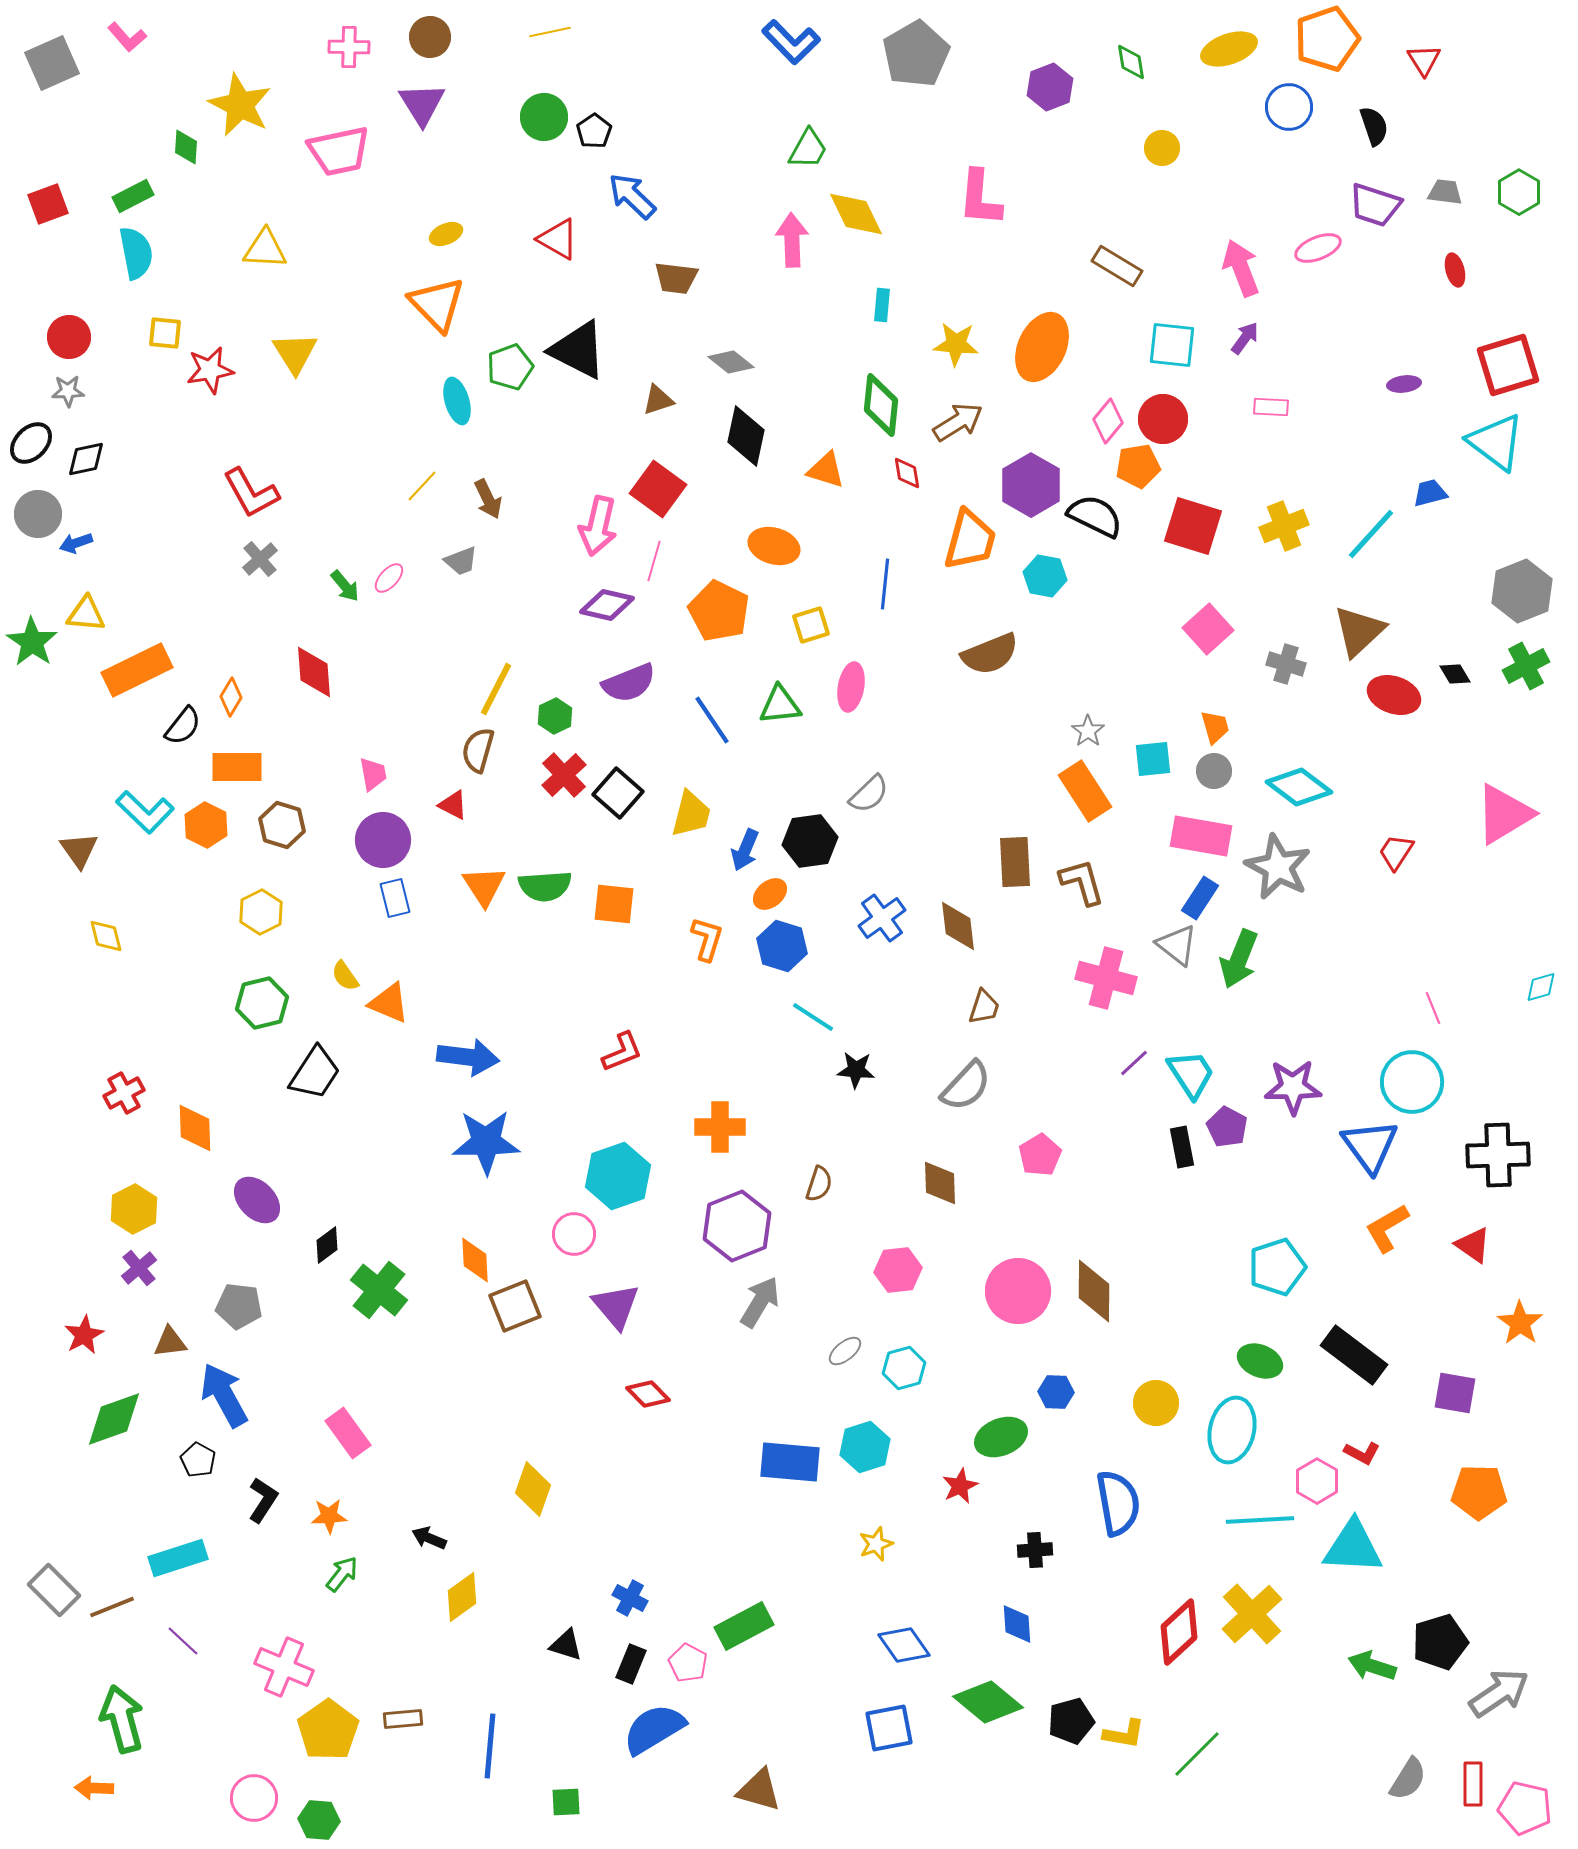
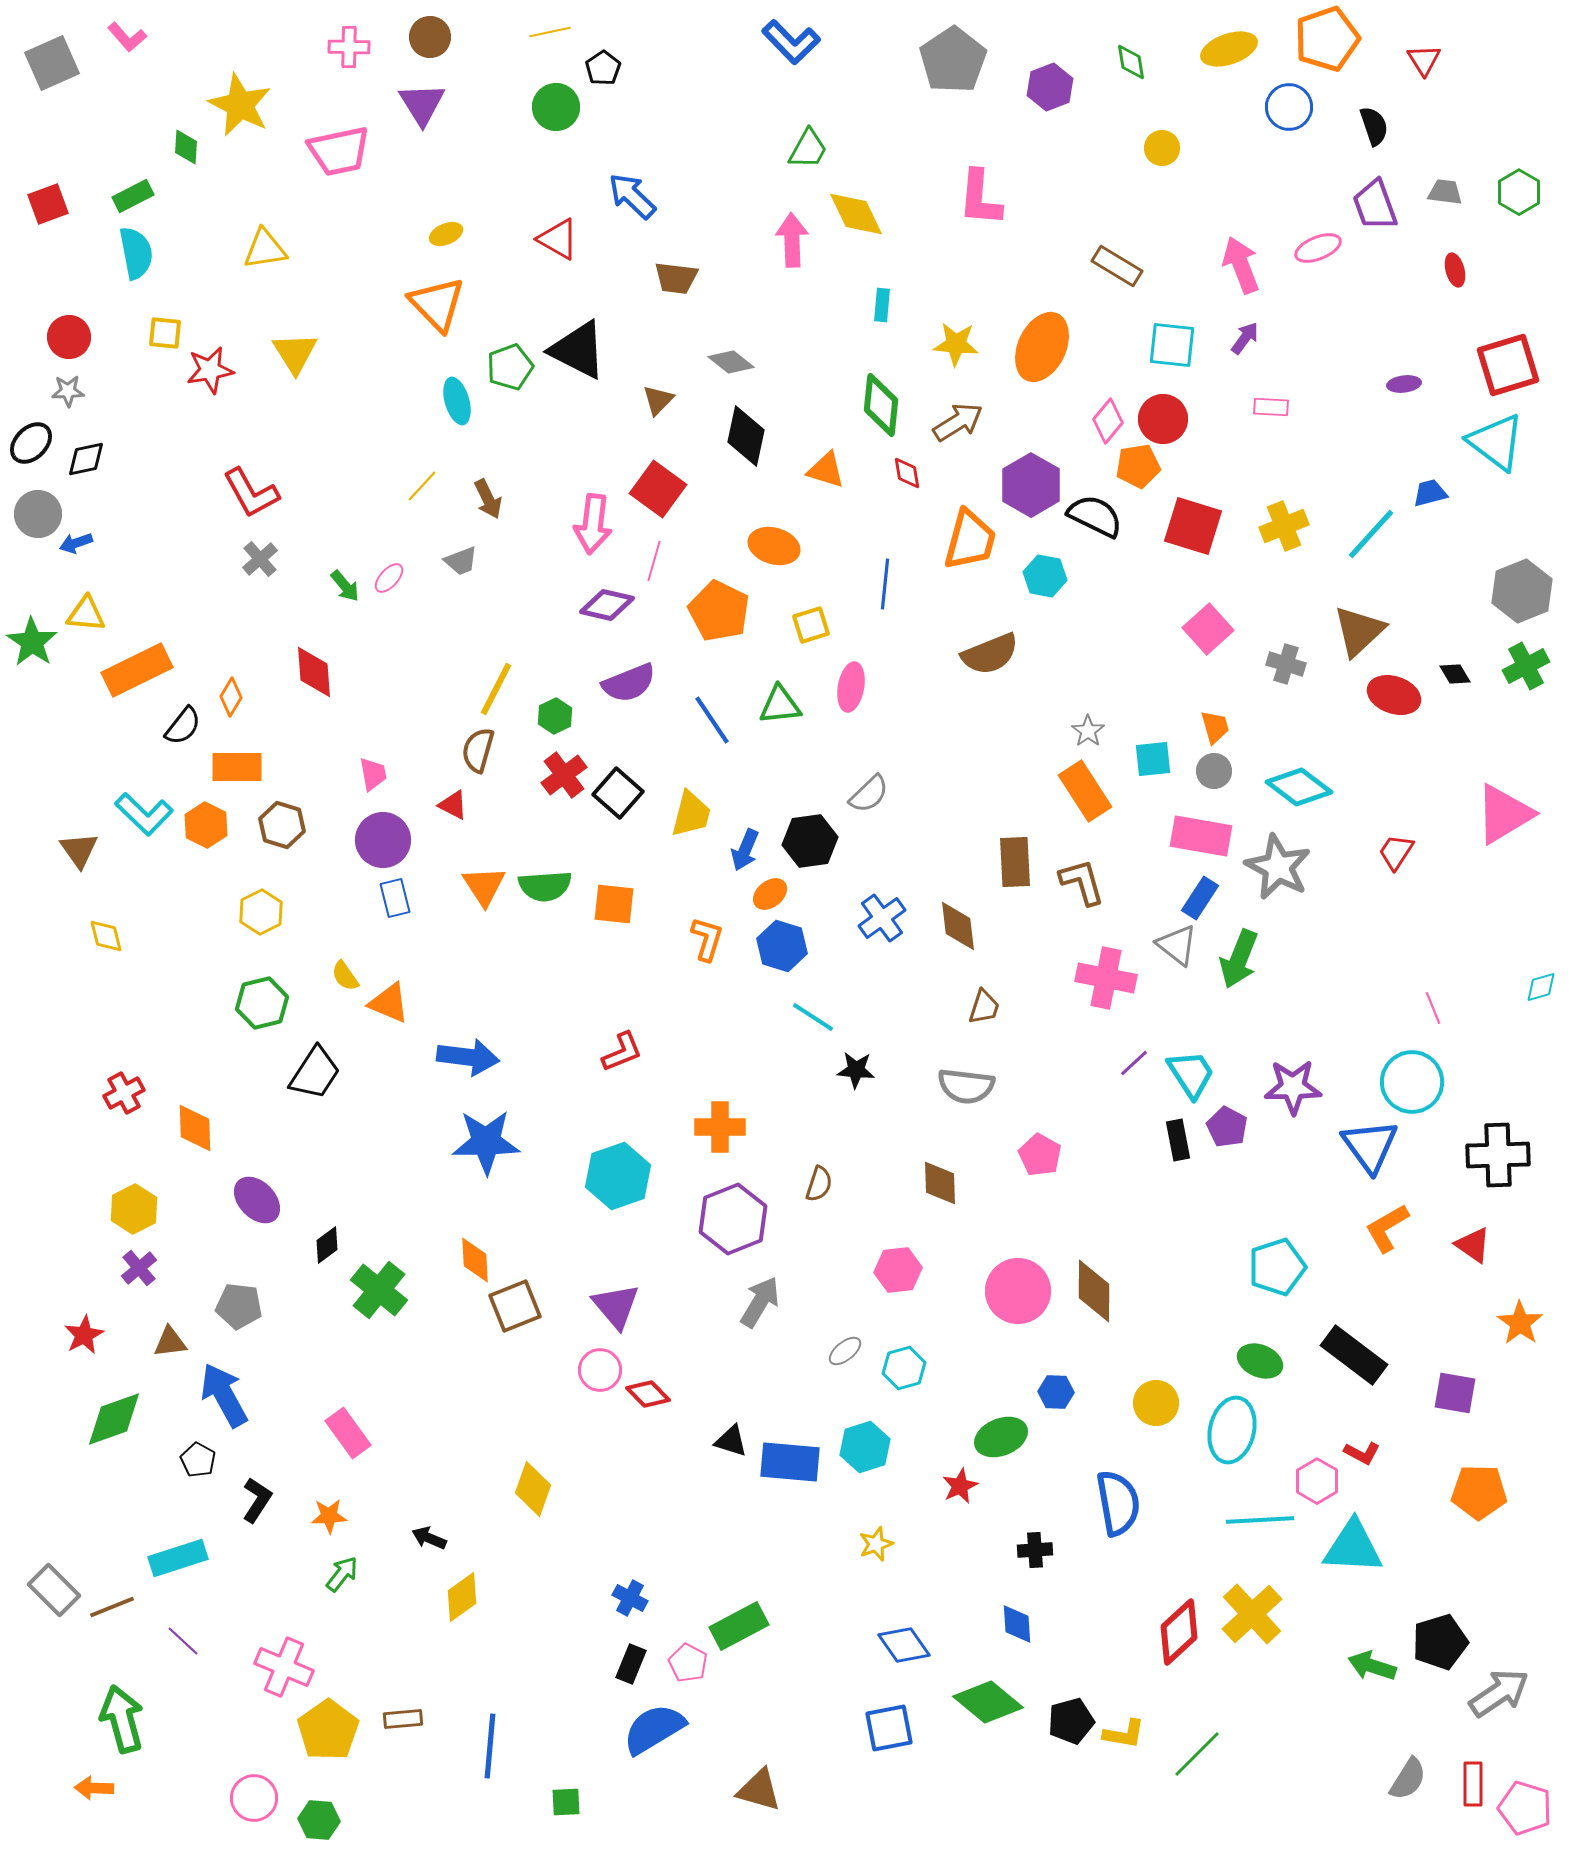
gray pentagon at (916, 54): moved 37 px right, 6 px down; rotated 4 degrees counterclockwise
green circle at (544, 117): moved 12 px right, 10 px up
black pentagon at (594, 131): moved 9 px right, 63 px up
purple trapezoid at (1375, 205): rotated 52 degrees clockwise
yellow triangle at (265, 249): rotated 12 degrees counterclockwise
pink arrow at (1241, 268): moved 3 px up
brown triangle at (658, 400): rotated 28 degrees counterclockwise
pink arrow at (598, 526): moved 5 px left, 2 px up; rotated 6 degrees counterclockwise
red cross at (564, 775): rotated 6 degrees clockwise
cyan L-shape at (145, 812): moved 1 px left, 2 px down
pink cross at (1106, 978): rotated 4 degrees counterclockwise
gray semicircle at (966, 1086): rotated 54 degrees clockwise
black rectangle at (1182, 1147): moved 4 px left, 7 px up
pink pentagon at (1040, 1155): rotated 12 degrees counterclockwise
purple hexagon at (737, 1226): moved 4 px left, 7 px up
pink circle at (574, 1234): moved 26 px right, 136 px down
black L-shape at (263, 1500): moved 6 px left
green rectangle at (744, 1626): moved 5 px left
black triangle at (566, 1645): moved 165 px right, 204 px up
pink pentagon at (1525, 1808): rotated 4 degrees clockwise
